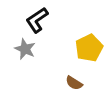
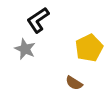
black L-shape: moved 1 px right
